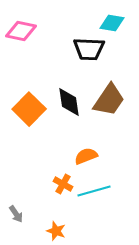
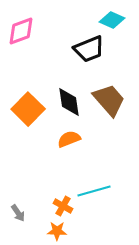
cyan diamond: moved 3 px up; rotated 15 degrees clockwise
pink diamond: rotated 32 degrees counterclockwise
black trapezoid: rotated 24 degrees counterclockwise
brown trapezoid: rotated 75 degrees counterclockwise
orange square: moved 1 px left
orange semicircle: moved 17 px left, 17 px up
orange cross: moved 22 px down
gray arrow: moved 2 px right, 1 px up
orange star: moved 1 px right; rotated 18 degrees counterclockwise
